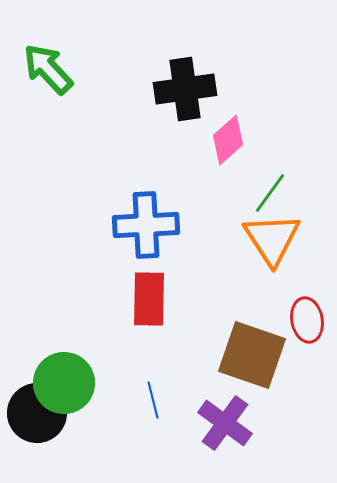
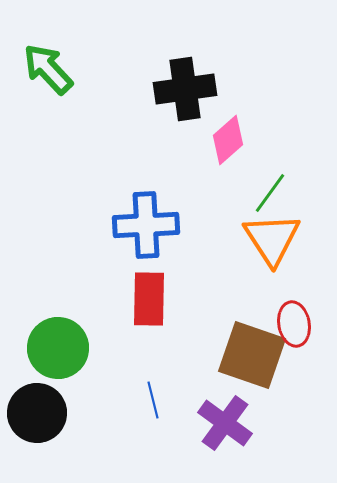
red ellipse: moved 13 px left, 4 px down
green circle: moved 6 px left, 35 px up
